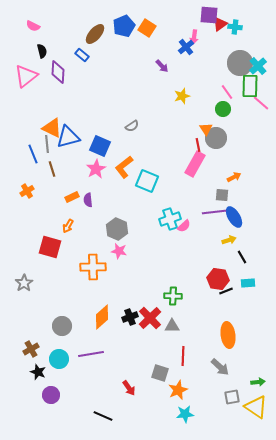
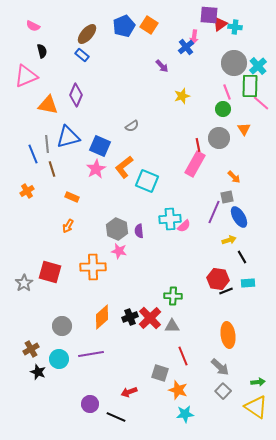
orange square at (147, 28): moved 2 px right, 3 px up
brown ellipse at (95, 34): moved 8 px left
gray circle at (240, 63): moved 6 px left
purple diamond at (58, 72): moved 18 px right, 23 px down; rotated 20 degrees clockwise
pink triangle at (26, 76): rotated 15 degrees clockwise
pink line at (227, 92): rotated 14 degrees clockwise
orange triangle at (52, 128): moved 4 px left, 23 px up; rotated 15 degrees counterclockwise
orange triangle at (206, 129): moved 38 px right
gray circle at (216, 138): moved 3 px right
orange arrow at (234, 177): rotated 72 degrees clockwise
gray square at (222, 195): moved 5 px right, 2 px down; rotated 16 degrees counterclockwise
orange rectangle at (72, 197): rotated 48 degrees clockwise
purple semicircle at (88, 200): moved 51 px right, 31 px down
purple line at (214, 212): rotated 60 degrees counterclockwise
blue ellipse at (234, 217): moved 5 px right
cyan cross at (170, 219): rotated 15 degrees clockwise
red square at (50, 247): moved 25 px down
red line at (183, 356): rotated 24 degrees counterclockwise
red arrow at (129, 388): moved 4 px down; rotated 105 degrees clockwise
orange star at (178, 390): rotated 30 degrees counterclockwise
purple circle at (51, 395): moved 39 px right, 9 px down
gray square at (232, 397): moved 9 px left, 6 px up; rotated 35 degrees counterclockwise
black line at (103, 416): moved 13 px right, 1 px down
